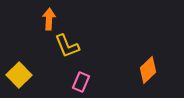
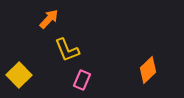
orange arrow: rotated 40 degrees clockwise
yellow L-shape: moved 4 px down
pink rectangle: moved 1 px right, 2 px up
